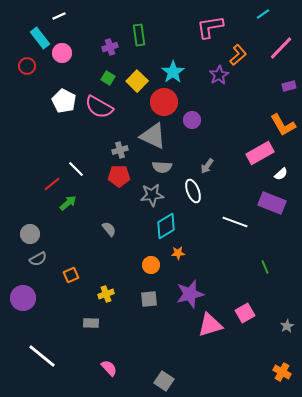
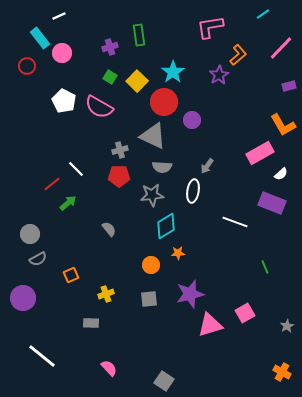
green square at (108, 78): moved 2 px right, 1 px up
white ellipse at (193, 191): rotated 30 degrees clockwise
